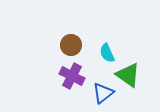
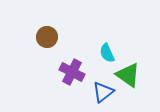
brown circle: moved 24 px left, 8 px up
purple cross: moved 4 px up
blue triangle: moved 1 px up
